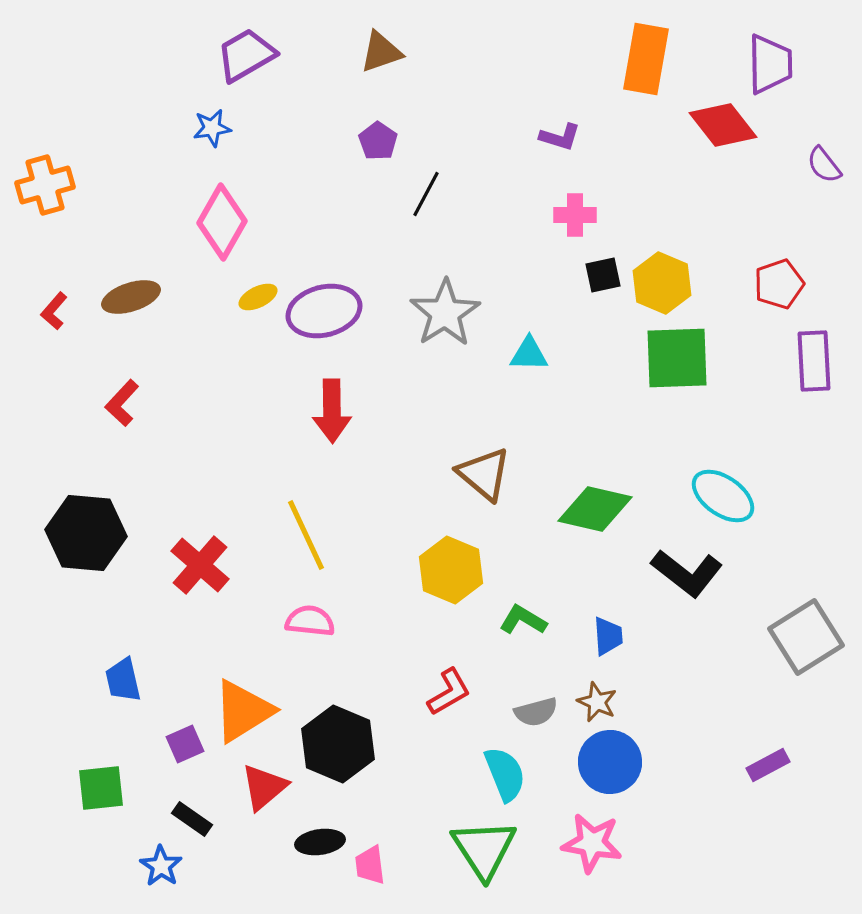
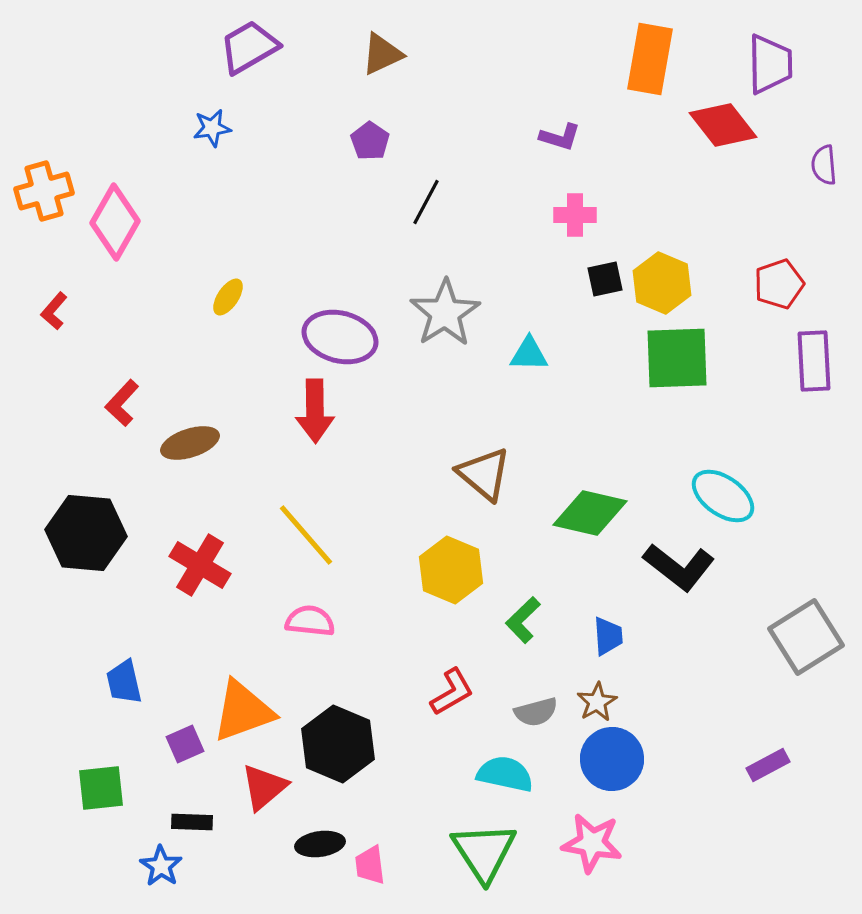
brown triangle at (381, 52): moved 1 px right, 2 px down; rotated 6 degrees counterclockwise
purple trapezoid at (246, 55): moved 3 px right, 8 px up
orange rectangle at (646, 59): moved 4 px right
purple pentagon at (378, 141): moved 8 px left
purple semicircle at (824, 165): rotated 33 degrees clockwise
orange cross at (45, 185): moved 1 px left, 6 px down
black line at (426, 194): moved 8 px down
pink diamond at (222, 222): moved 107 px left
black square at (603, 275): moved 2 px right, 4 px down
brown ellipse at (131, 297): moved 59 px right, 146 px down
yellow ellipse at (258, 297): moved 30 px left; rotated 30 degrees counterclockwise
purple ellipse at (324, 311): moved 16 px right, 26 px down; rotated 28 degrees clockwise
red arrow at (332, 411): moved 17 px left
green diamond at (595, 509): moved 5 px left, 4 px down
yellow line at (306, 535): rotated 16 degrees counterclockwise
red cross at (200, 565): rotated 10 degrees counterclockwise
black L-shape at (687, 573): moved 8 px left, 6 px up
green L-shape at (523, 620): rotated 75 degrees counterclockwise
blue trapezoid at (123, 680): moved 1 px right, 2 px down
red L-shape at (449, 692): moved 3 px right
brown star at (597, 702): rotated 18 degrees clockwise
orange triangle at (243, 711): rotated 12 degrees clockwise
blue circle at (610, 762): moved 2 px right, 3 px up
cyan semicircle at (505, 774): rotated 56 degrees counterclockwise
black rectangle at (192, 819): moved 3 px down; rotated 33 degrees counterclockwise
black ellipse at (320, 842): moved 2 px down
green triangle at (484, 849): moved 3 px down
